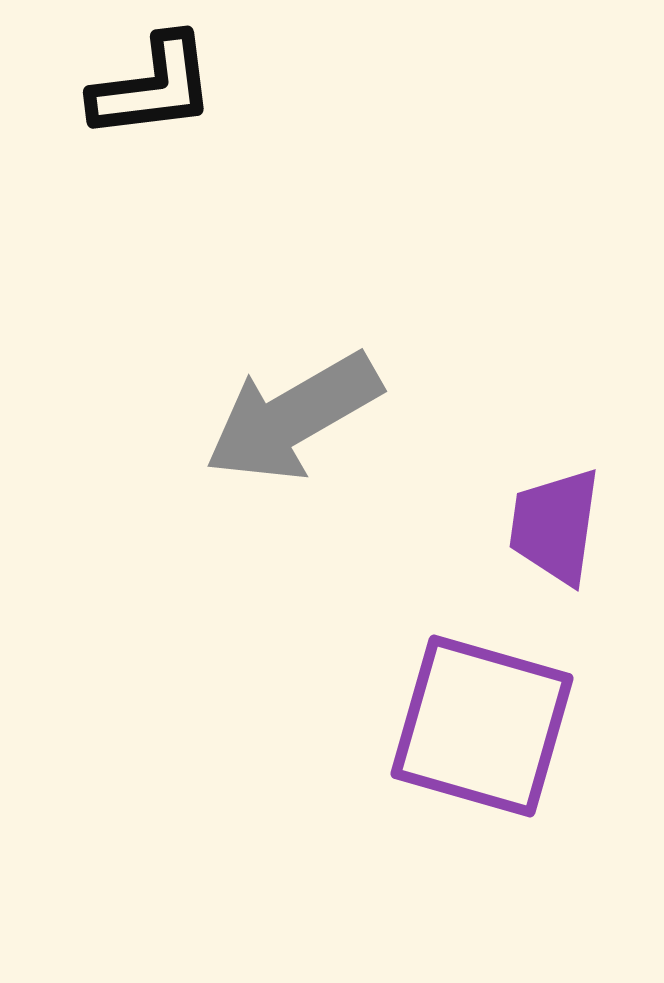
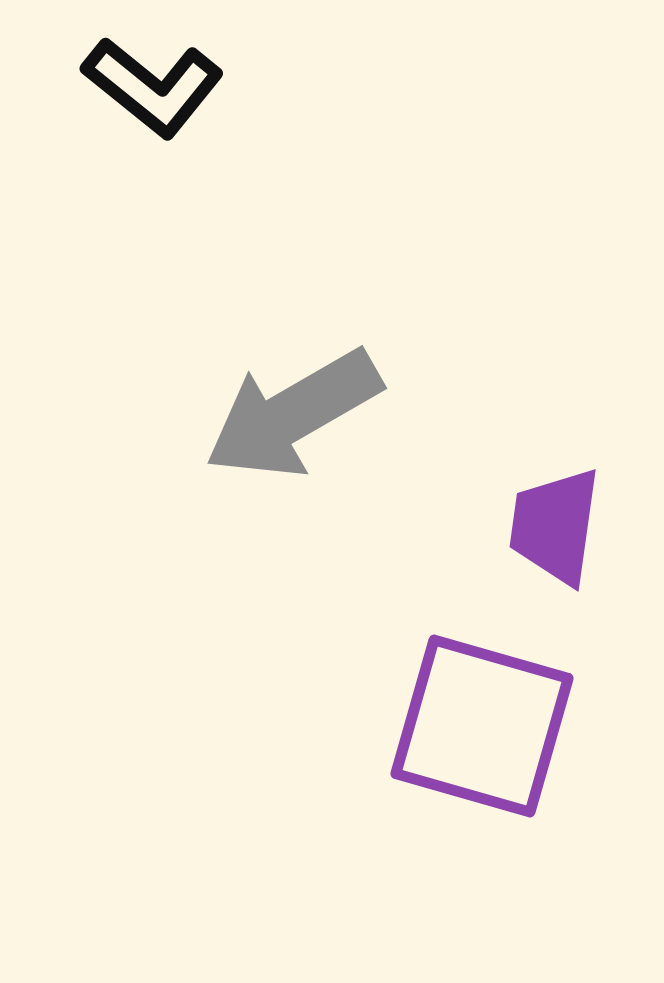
black L-shape: rotated 46 degrees clockwise
gray arrow: moved 3 px up
